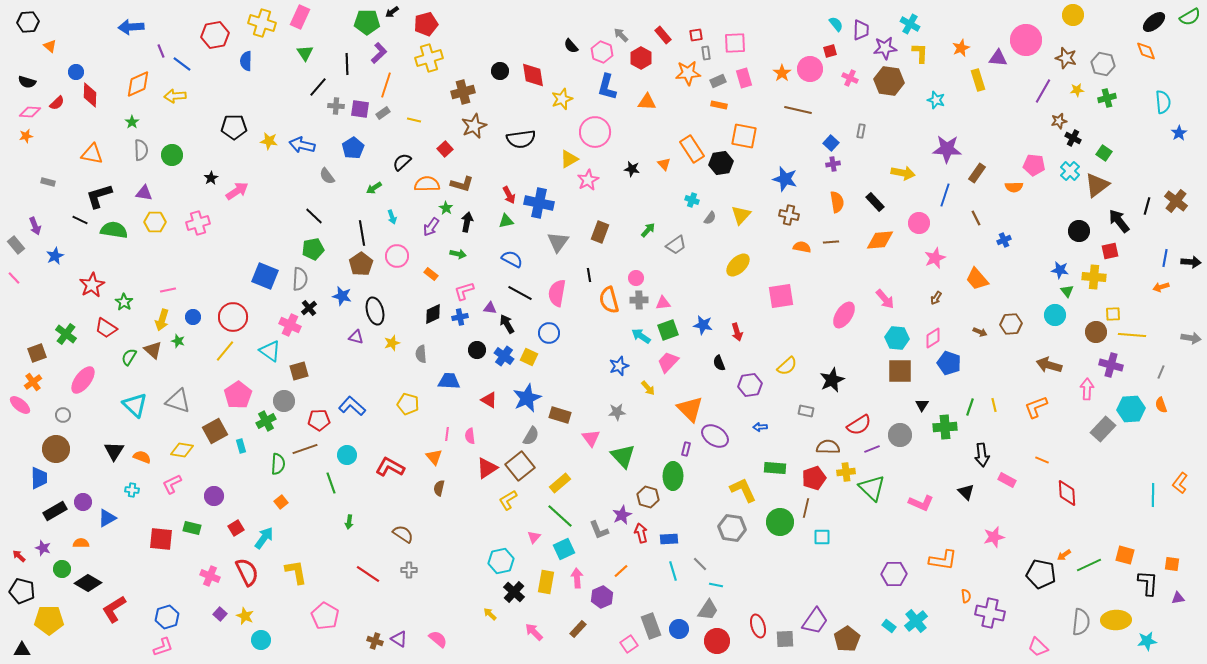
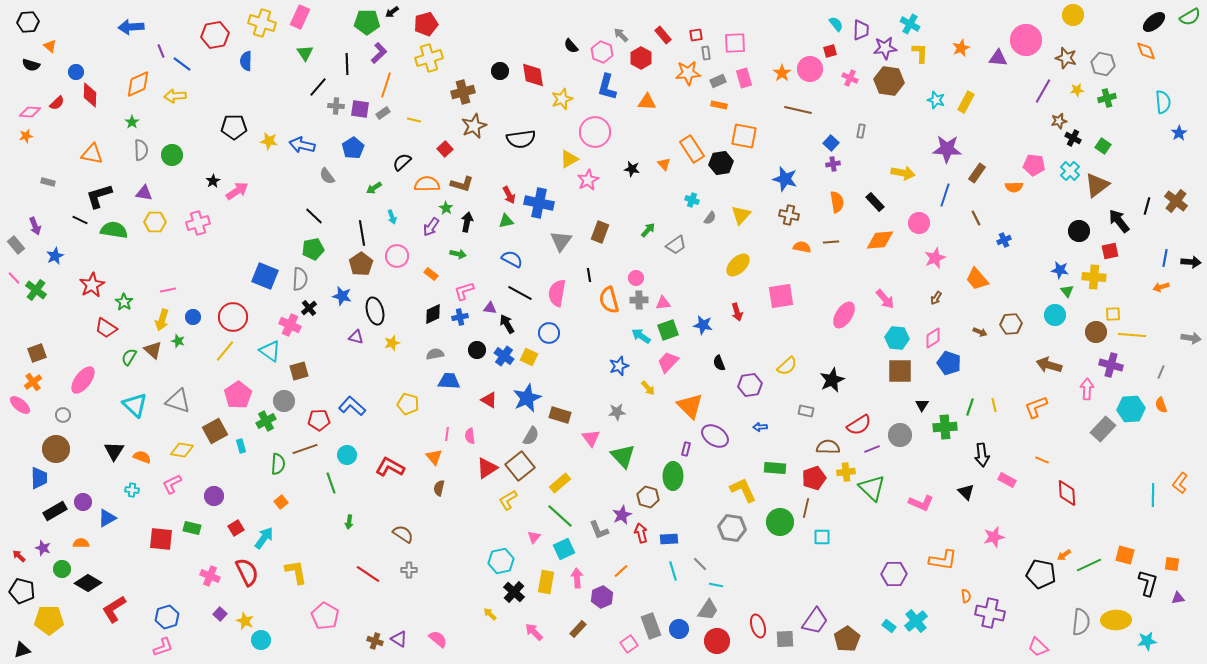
yellow rectangle at (978, 80): moved 12 px left, 22 px down; rotated 45 degrees clockwise
black semicircle at (27, 82): moved 4 px right, 17 px up
green square at (1104, 153): moved 1 px left, 7 px up
black star at (211, 178): moved 2 px right, 3 px down
gray triangle at (558, 242): moved 3 px right, 1 px up
red arrow at (737, 332): moved 20 px up
green cross at (66, 334): moved 30 px left, 44 px up
gray semicircle at (421, 354): moved 14 px right; rotated 84 degrees clockwise
orange triangle at (690, 409): moved 3 px up
black L-shape at (1148, 583): rotated 12 degrees clockwise
yellow star at (245, 616): moved 5 px down
black triangle at (22, 650): rotated 18 degrees counterclockwise
